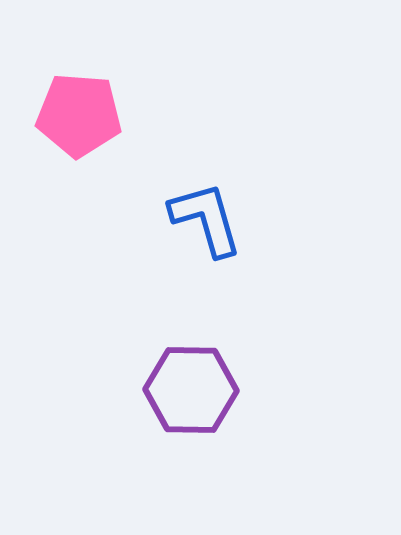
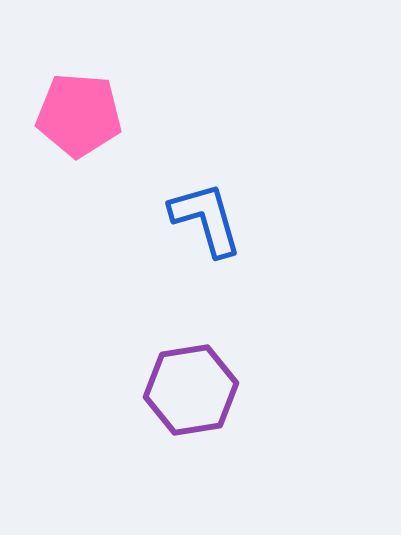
purple hexagon: rotated 10 degrees counterclockwise
